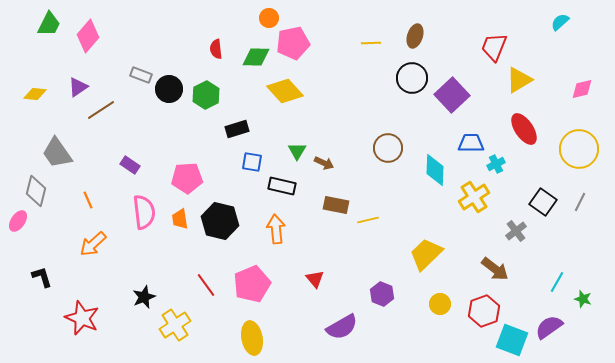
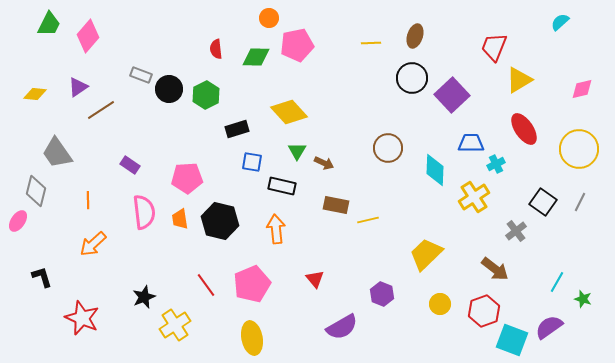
pink pentagon at (293, 43): moved 4 px right, 2 px down
yellow diamond at (285, 91): moved 4 px right, 21 px down
orange line at (88, 200): rotated 24 degrees clockwise
